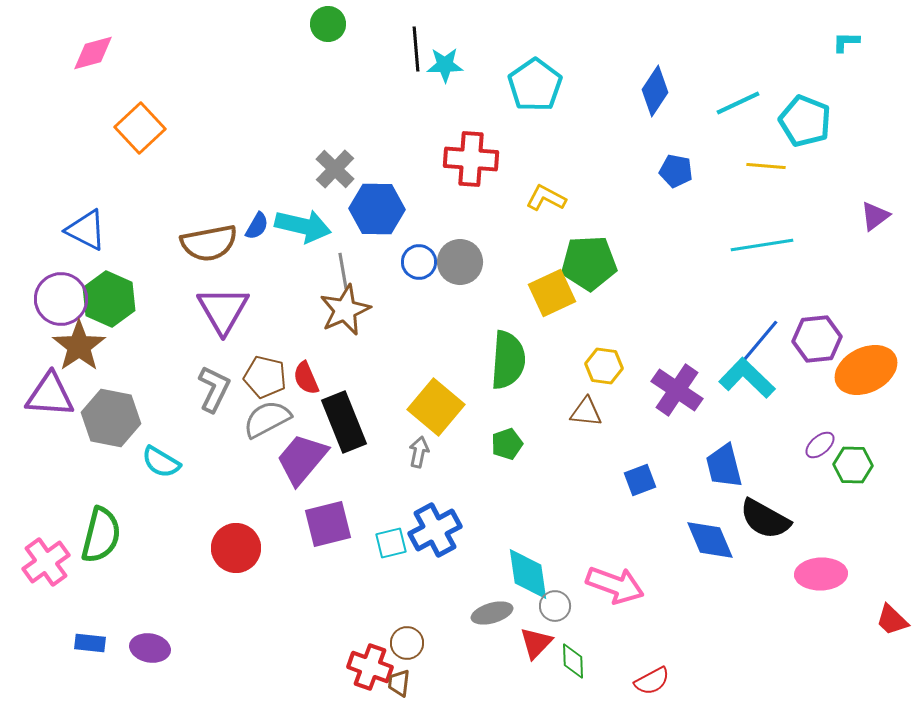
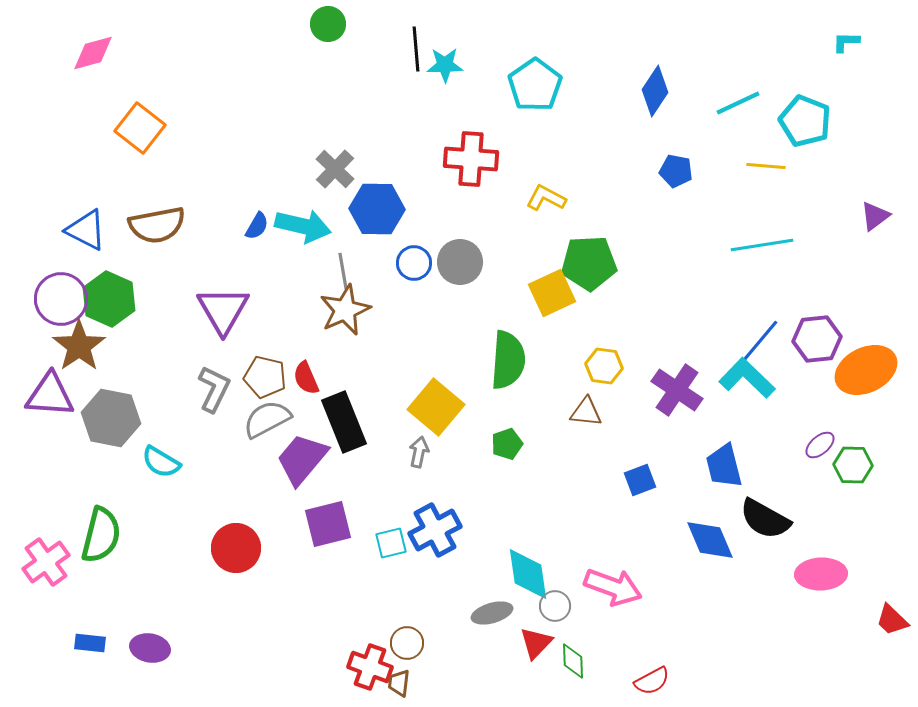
orange square at (140, 128): rotated 9 degrees counterclockwise
brown semicircle at (209, 243): moved 52 px left, 18 px up
blue circle at (419, 262): moved 5 px left, 1 px down
pink arrow at (615, 585): moved 2 px left, 2 px down
